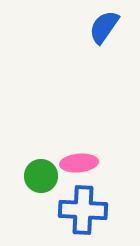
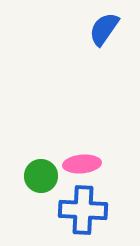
blue semicircle: moved 2 px down
pink ellipse: moved 3 px right, 1 px down
